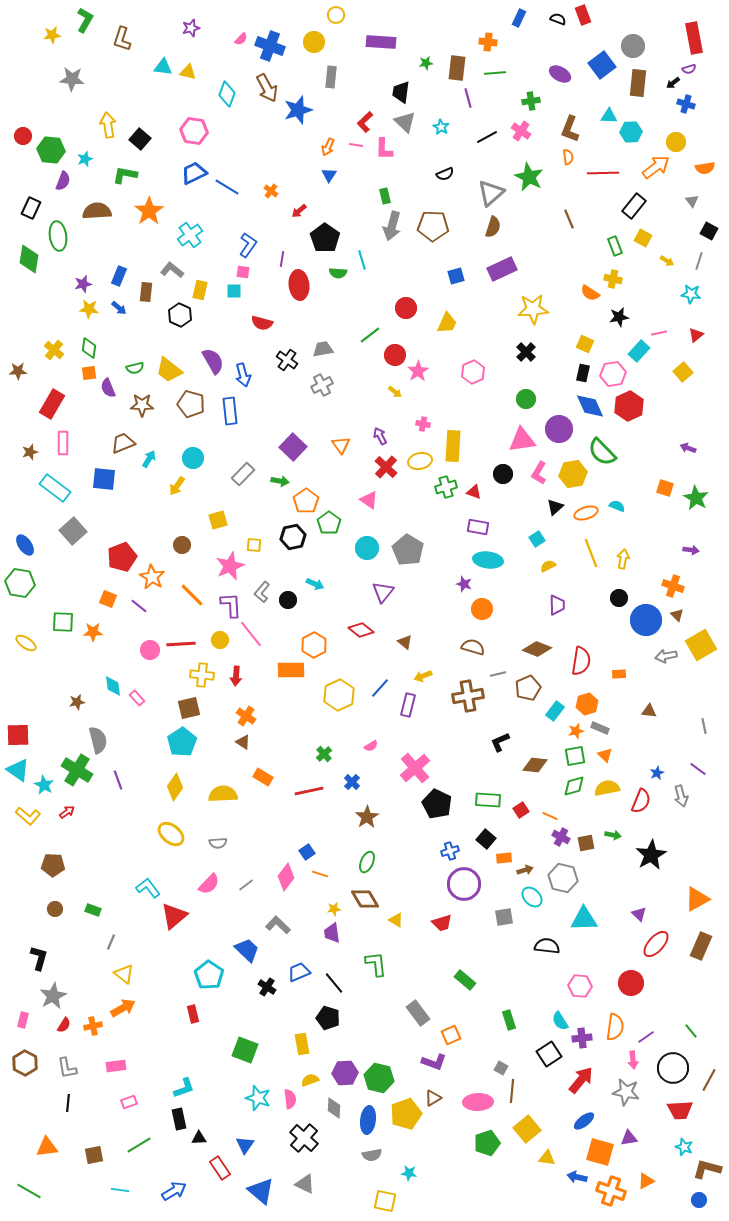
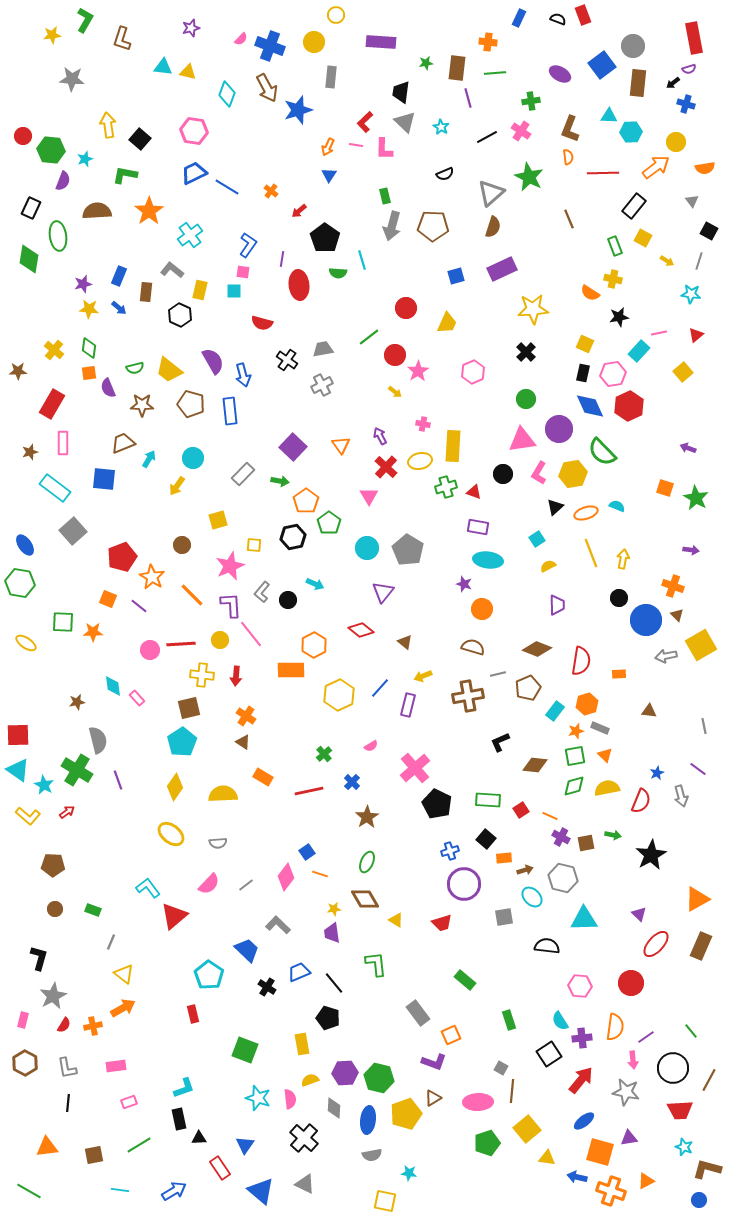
green line at (370, 335): moved 1 px left, 2 px down
pink triangle at (369, 500): moved 4 px up; rotated 24 degrees clockwise
